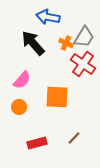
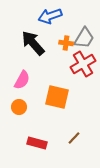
blue arrow: moved 2 px right, 1 px up; rotated 30 degrees counterclockwise
gray trapezoid: moved 1 px down
orange cross: rotated 16 degrees counterclockwise
red cross: rotated 25 degrees clockwise
pink semicircle: rotated 12 degrees counterclockwise
orange square: rotated 10 degrees clockwise
red rectangle: rotated 30 degrees clockwise
